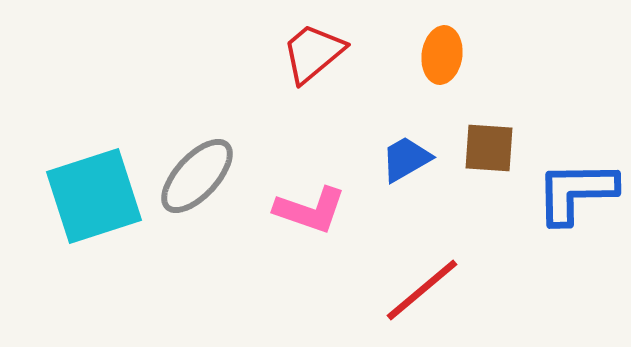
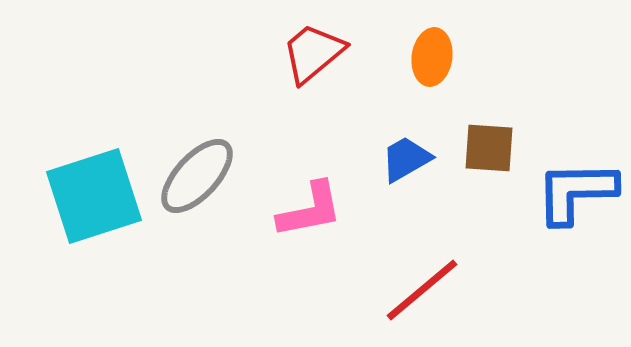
orange ellipse: moved 10 px left, 2 px down
pink L-shape: rotated 30 degrees counterclockwise
